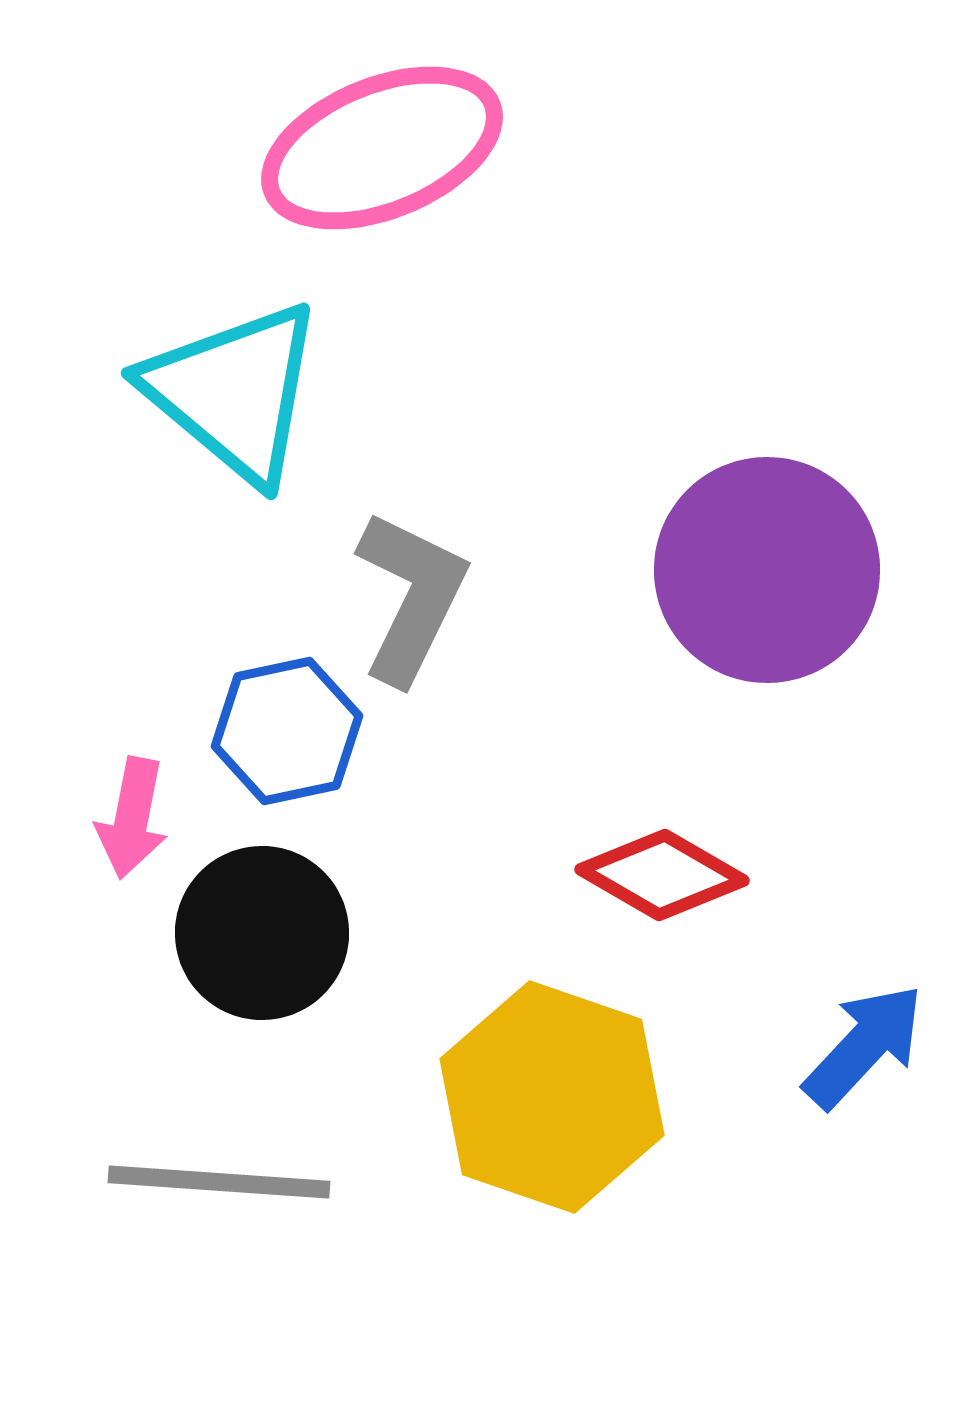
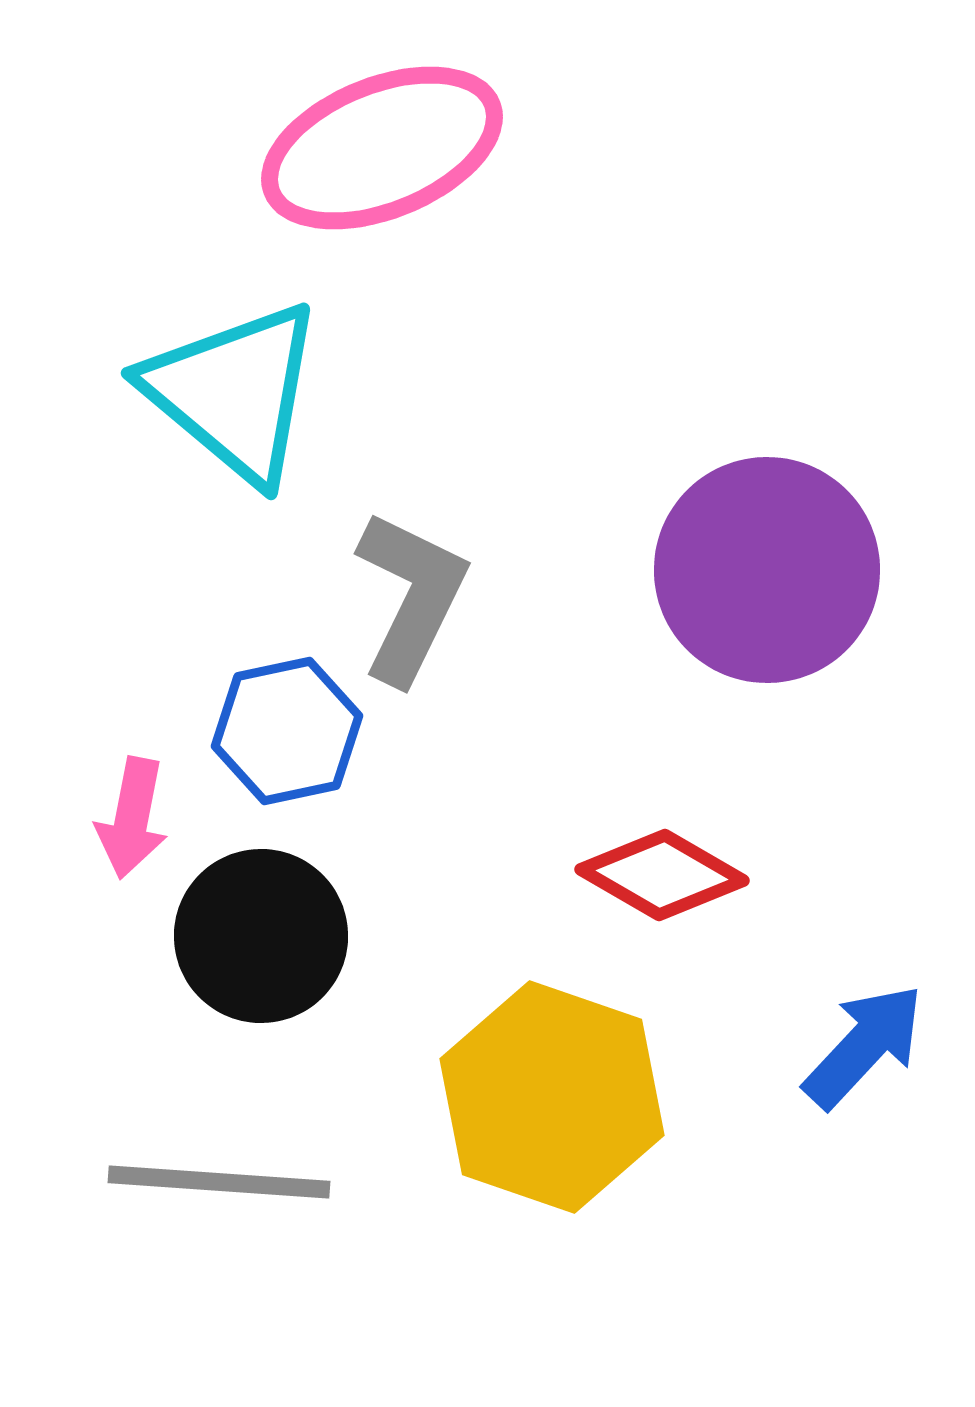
black circle: moved 1 px left, 3 px down
